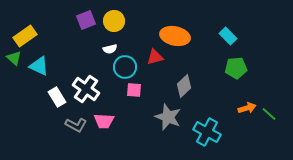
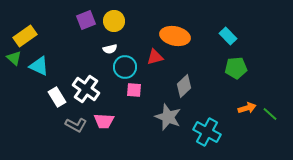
green line: moved 1 px right
